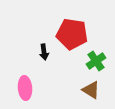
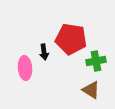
red pentagon: moved 1 px left, 5 px down
green cross: rotated 24 degrees clockwise
pink ellipse: moved 20 px up
